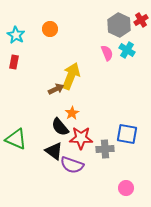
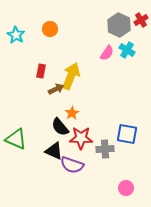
pink semicircle: rotated 56 degrees clockwise
red rectangle: moved 27 px right, 9 px down
black triangle: rotated 12 degrees counterclockwise
